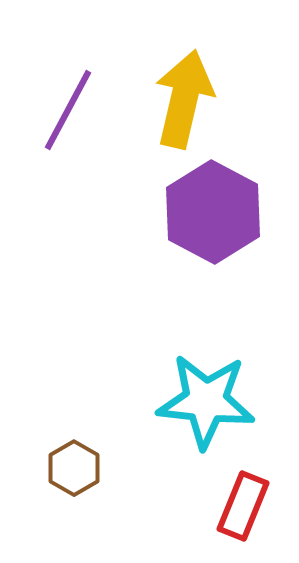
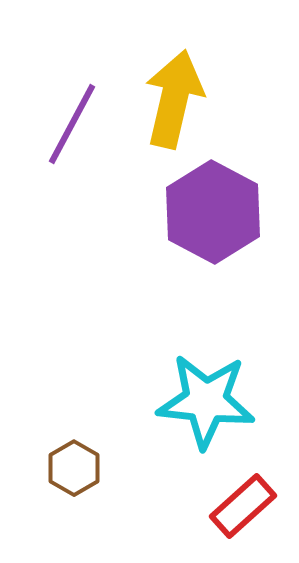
yellow arrow: moved 10 px left
purple line: moved 4 px right, 14 px down
red rectangle: rotated 26 degrees clockwise
